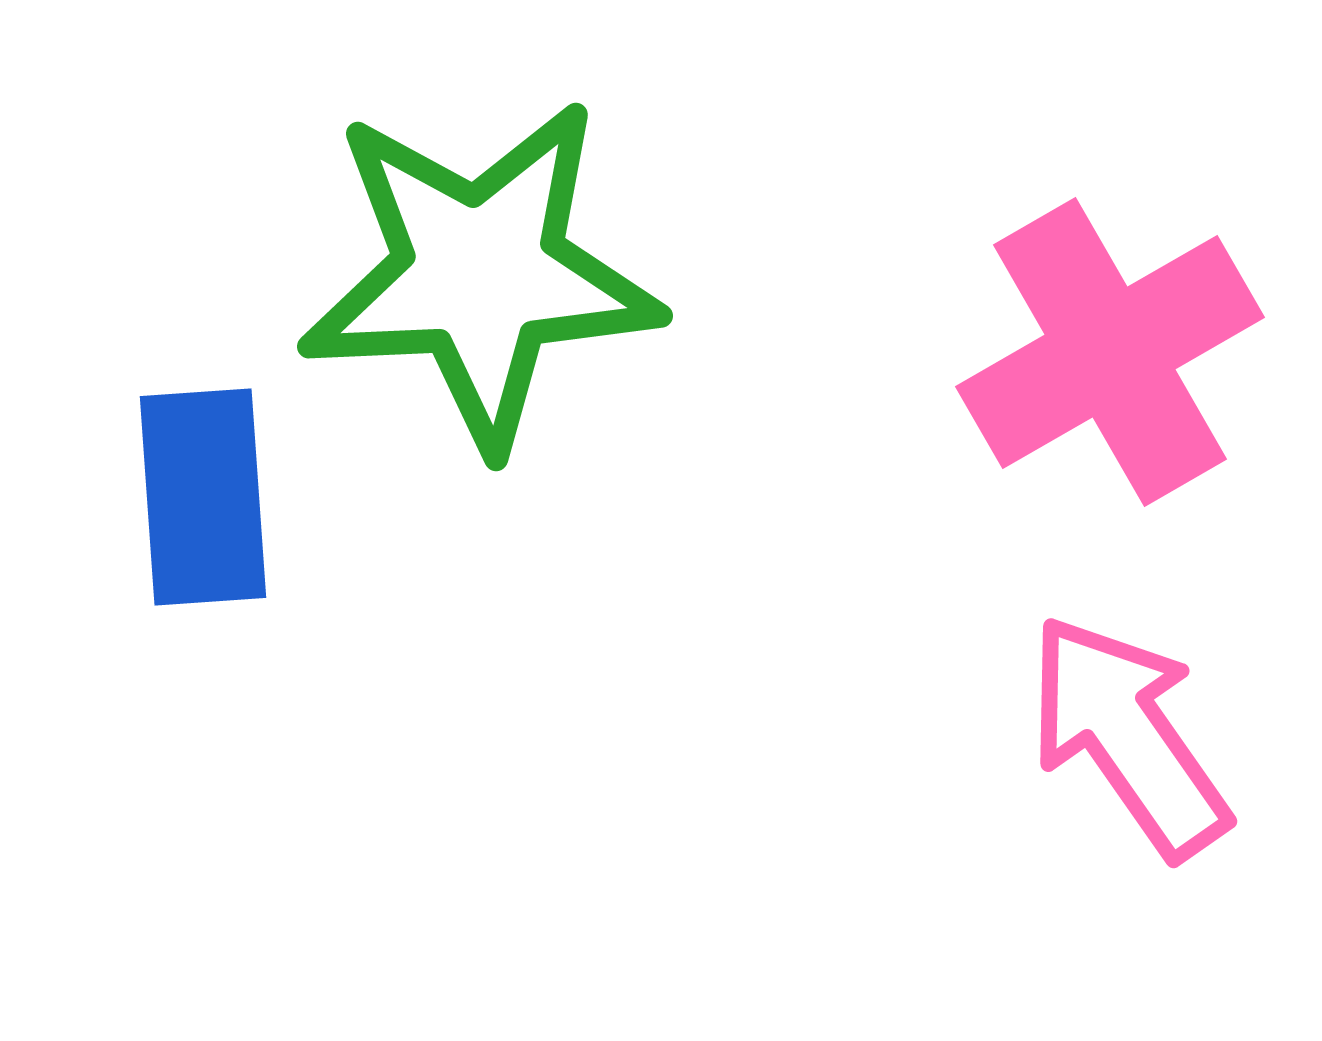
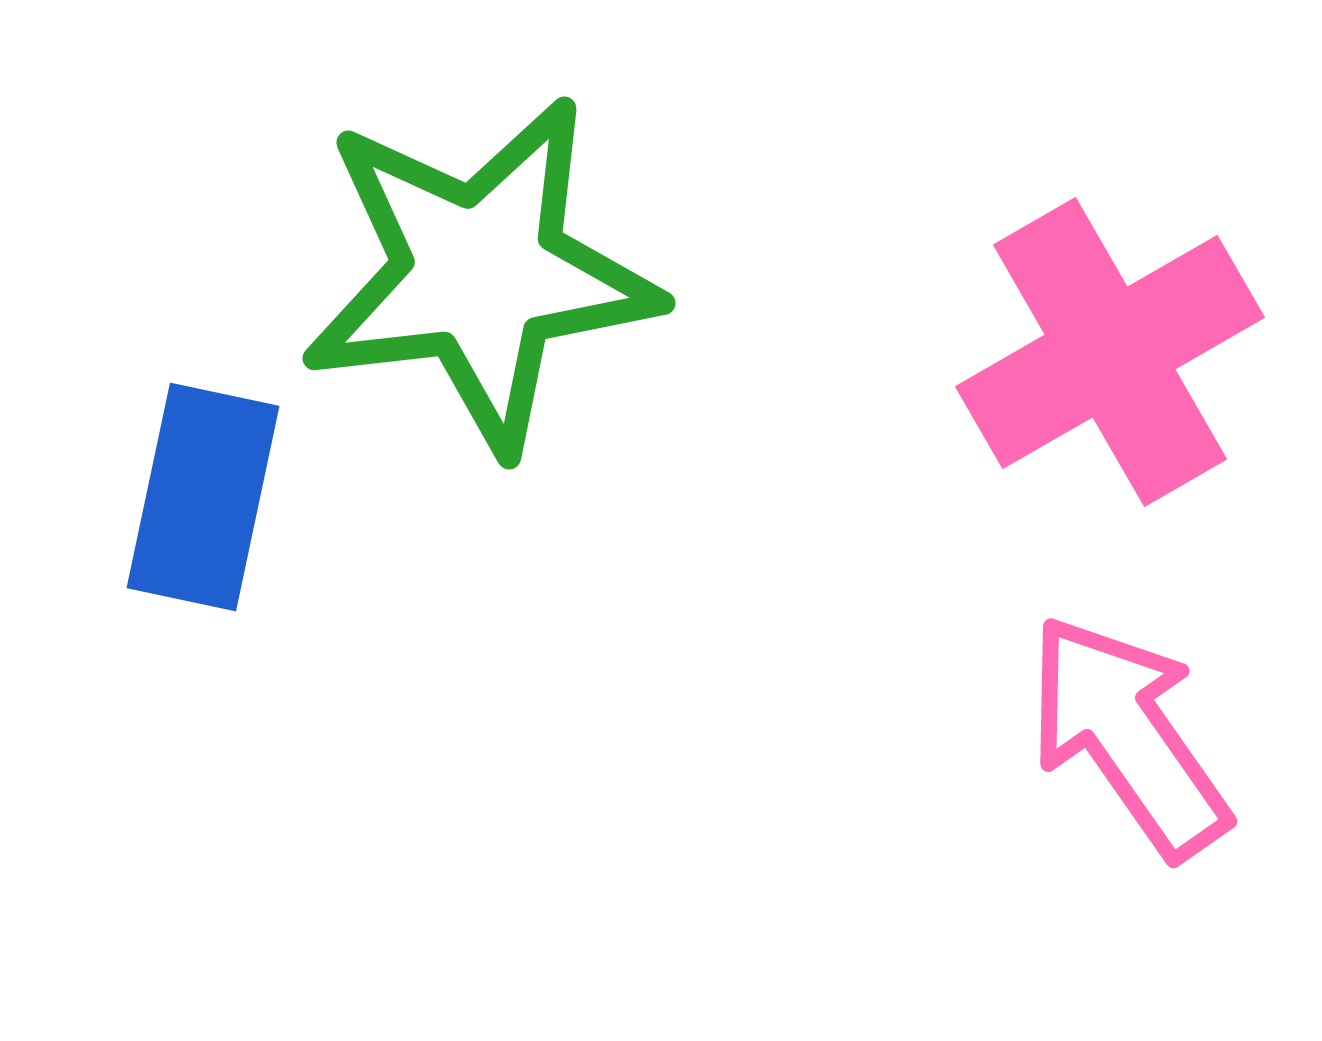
green star: rotated 4 degrees counterclockwise
blue rectangle: rotated 16 degrees clockwise
